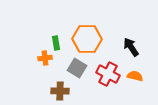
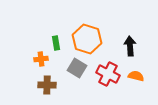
orange hexagon: rotated 16 degrees clockwise
black arrow: moved 1 px left, 1 px up; rotated 30 degrees clockwise
orange cross: moved 4 px left, 1 px down
orange semicircle: moved 1 px right
brown cross: moved 13 px left, 6 px up
